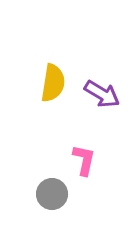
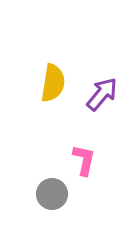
purple arrow: rotated 81 degrees counterclockwise
